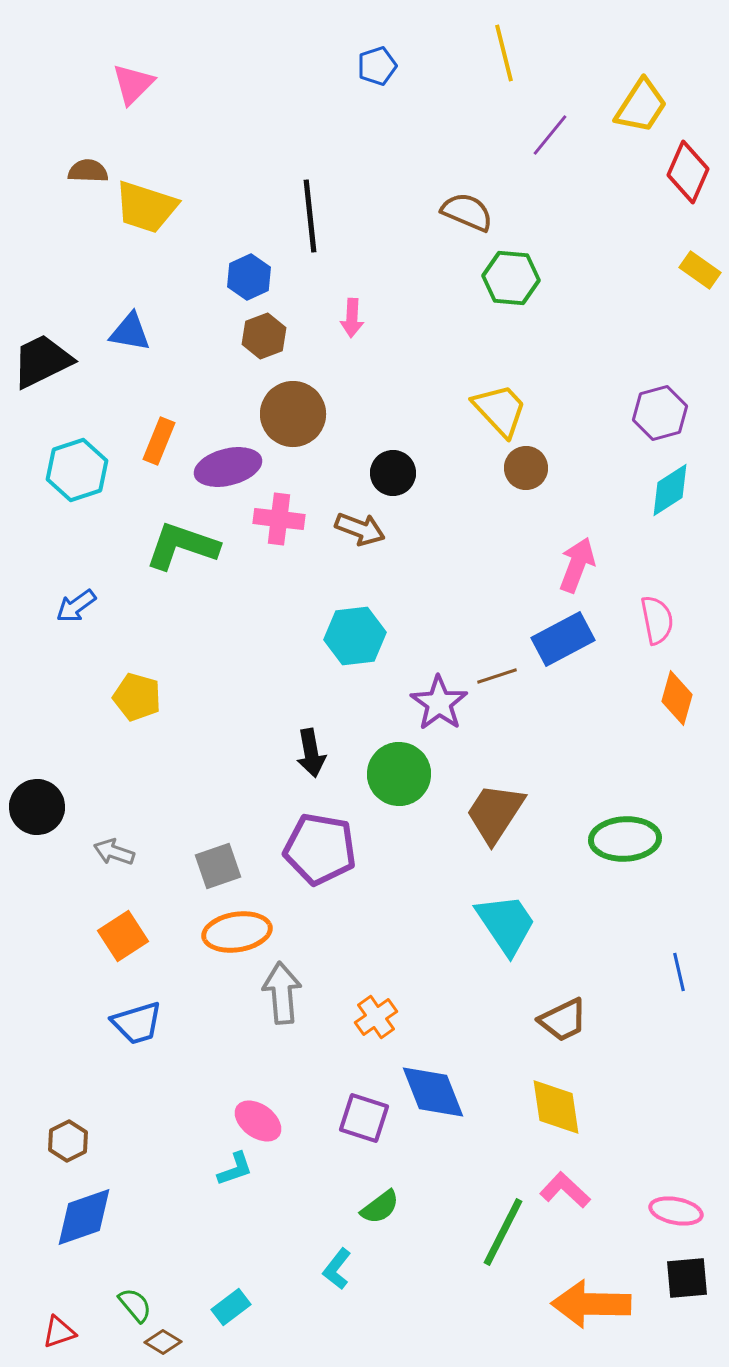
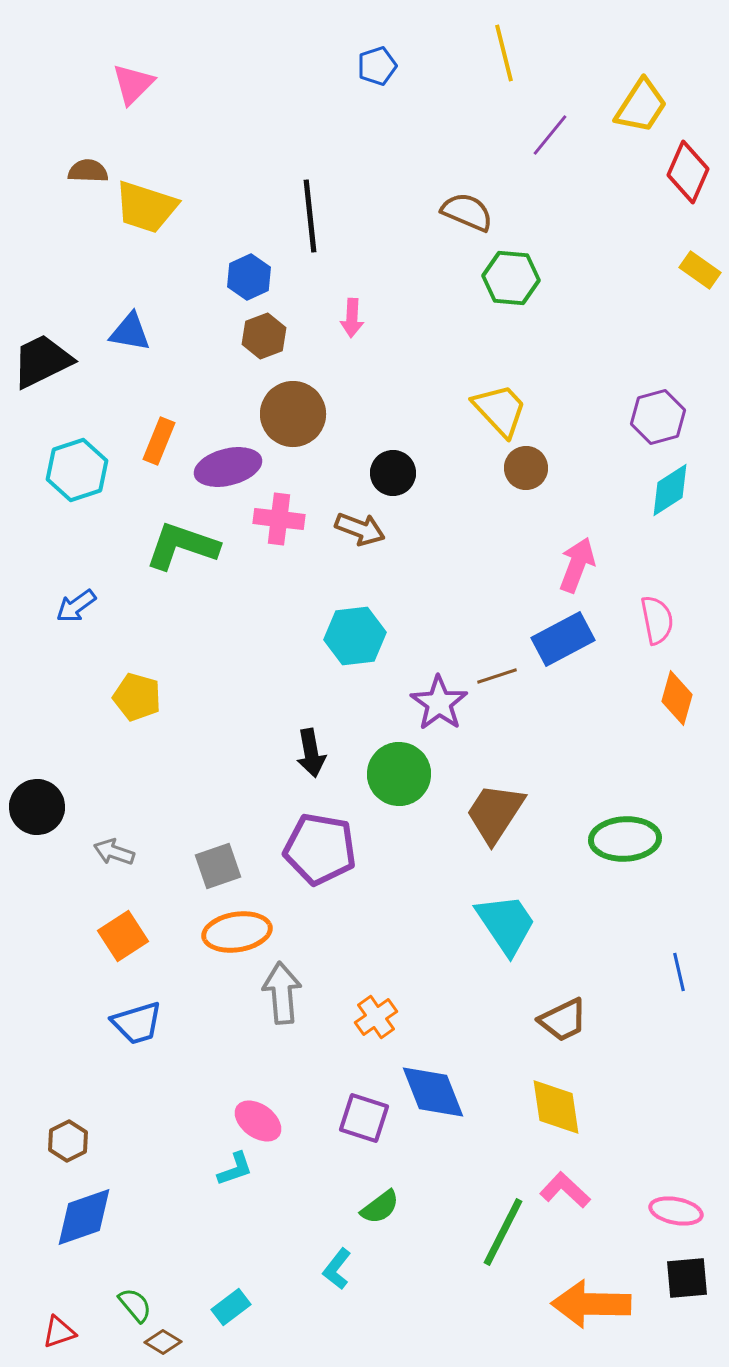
purple hexagon at (660, 413): moved 2 px left, 4 px down
